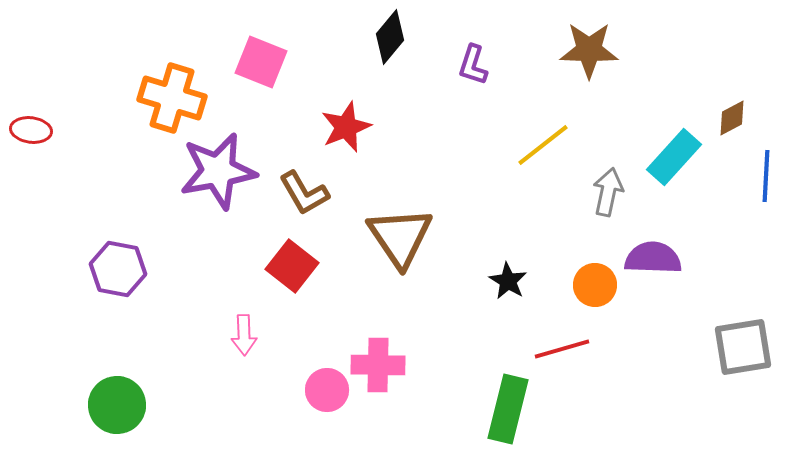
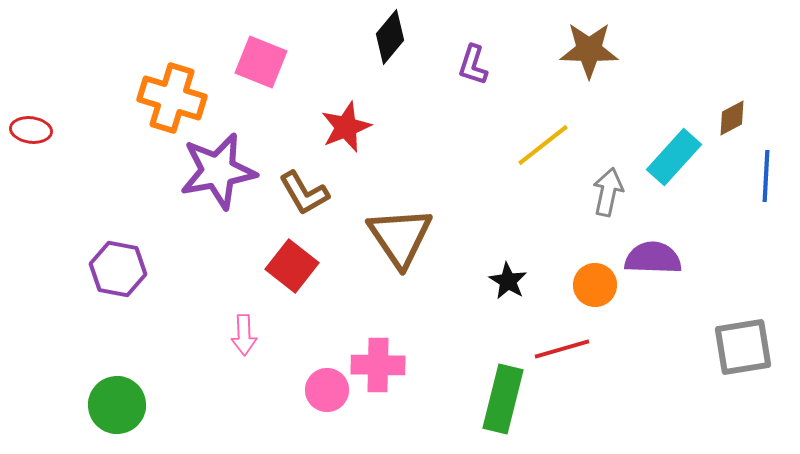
green rectangle: moved 5 px left, 10 px up
